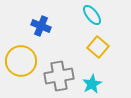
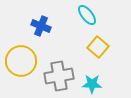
cyan ellipse: moved 5 px left
cyan star: rotated 30 degrees clockwise
